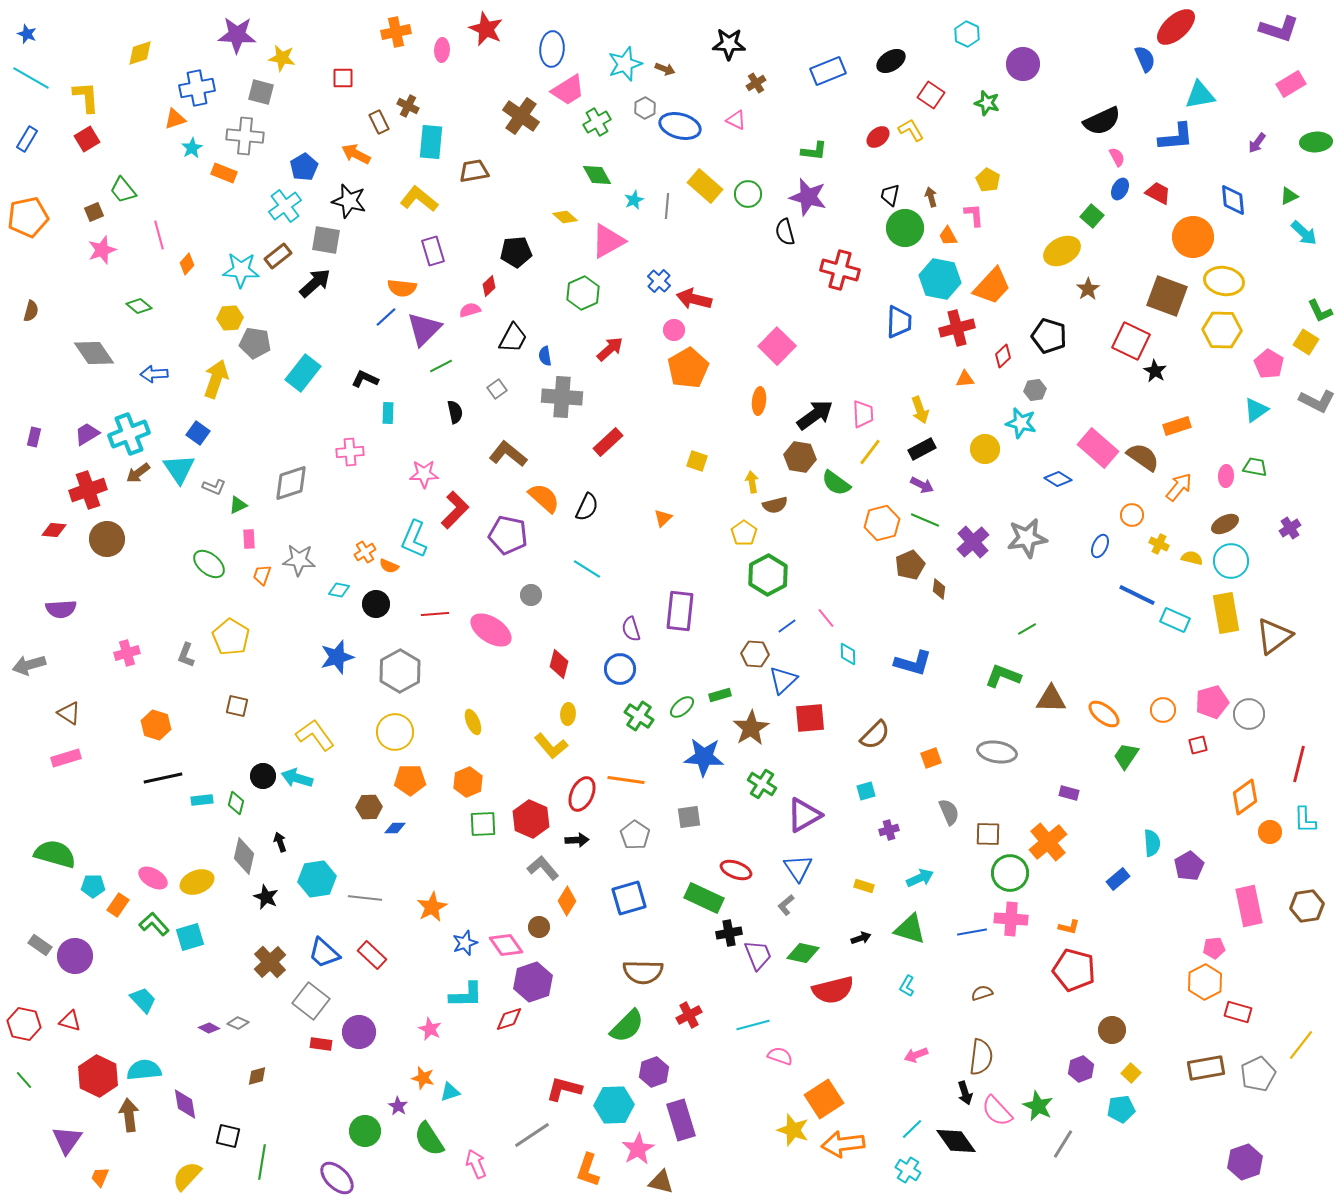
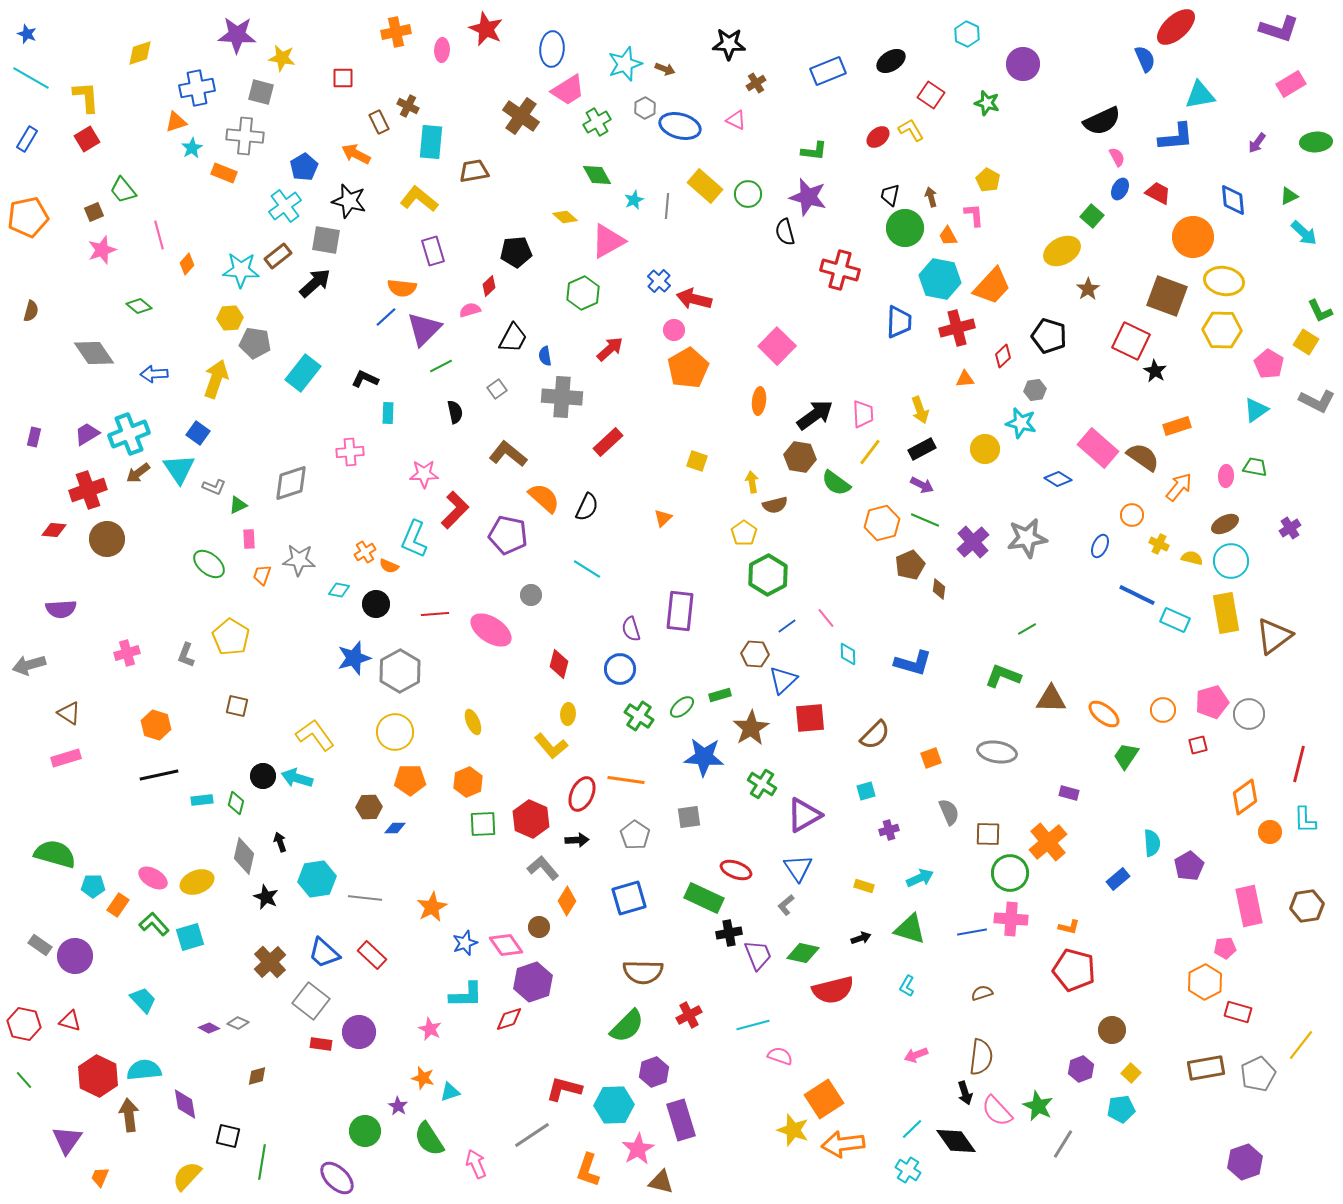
orange triangle at (175, 119): moved 1 px right, 3 px down
blue star at (337, 657): moved 17 px right, 1 px down
black line at (163, 778): moved 4 px left, 3 px up
pink pentagon at (1214, 948): moved 11 px right
